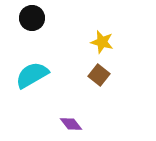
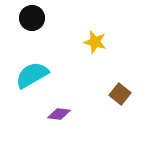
yellow star: moved 7 px left
brown square: moved 21 px right, 19 px down
purple diamond: moved 12 px left, 10 px up; rotated 45 degrees counterclockwise
